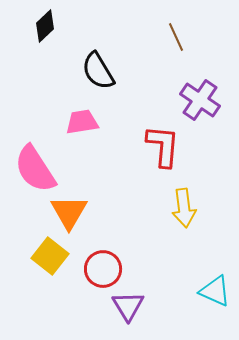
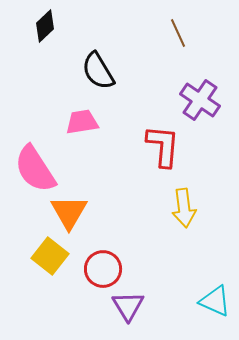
brown line: moved 2 px right, 4 px up
cyan triangle: moved 10 px down
